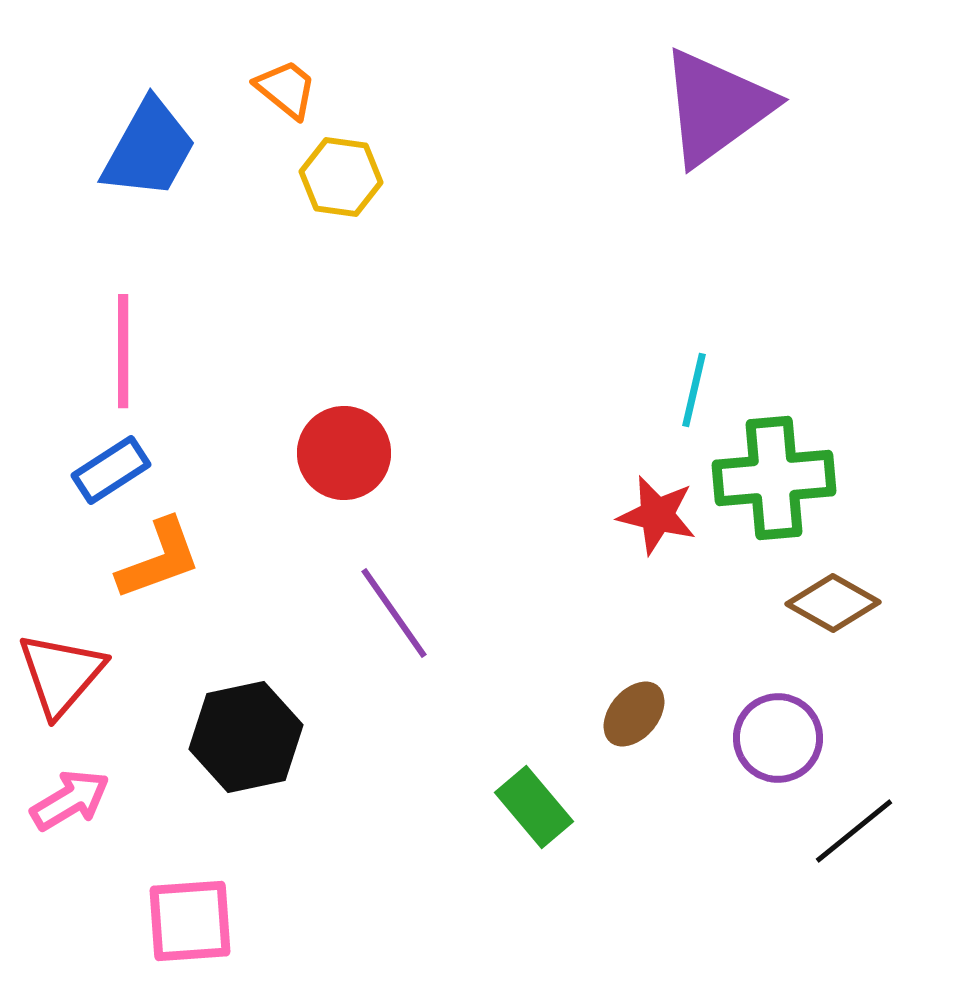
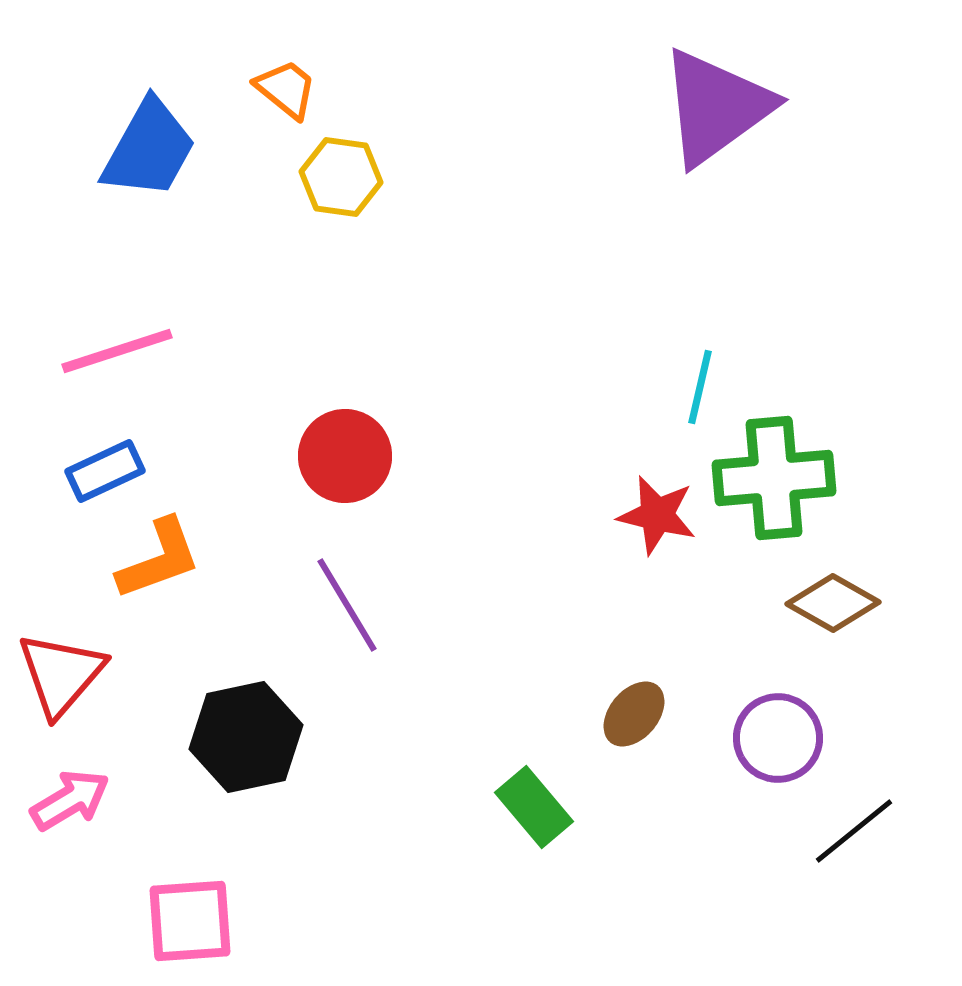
pink line: moved 6 px left; rotated 72 degrees clockwise
cyan line: moved 6 px right, 3 px up
red circle: moved 1 px right, 3 px down
blue rectangle: moved 6 px left, 1 px down; rotated 8 degrees clockwise
purple line: moved 47 px left, 8 px up; rotated 4 degrees clockwise
